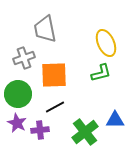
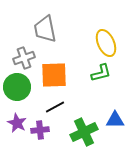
green circle: moved 1 px left, 7 px up
green cross: moved 1 px left; rotated 12 degrees clockwise
